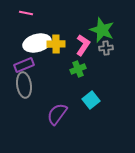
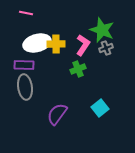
gray cross: rotated 16 degrees counterclockwise
purple rectangle: rotated 24 degrees clockwise
gray ellipse: moved 1 px right, 2 px down
cyan square: moved 9 px right, 8 px down
